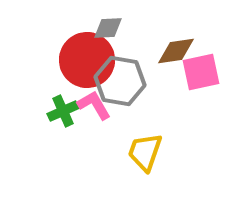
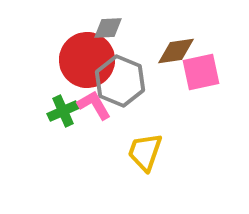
gray hexagon: rotated 12 degrees clockwise
